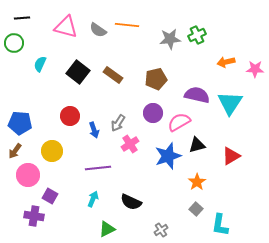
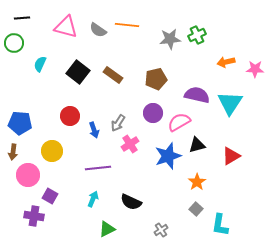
brown arrow: moved 2 px left, 1 px down; rotated 28 degrees counterclockwise
